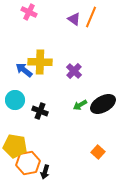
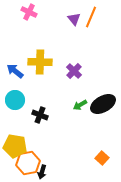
purple triangle: rotated 16 degrees clockwise
blue arrow: moved 9 px left, 1 px down
black cross: moved 4 px down
orange square: moved 4 px right, 6 px down
black arrow: moved 3 px left
